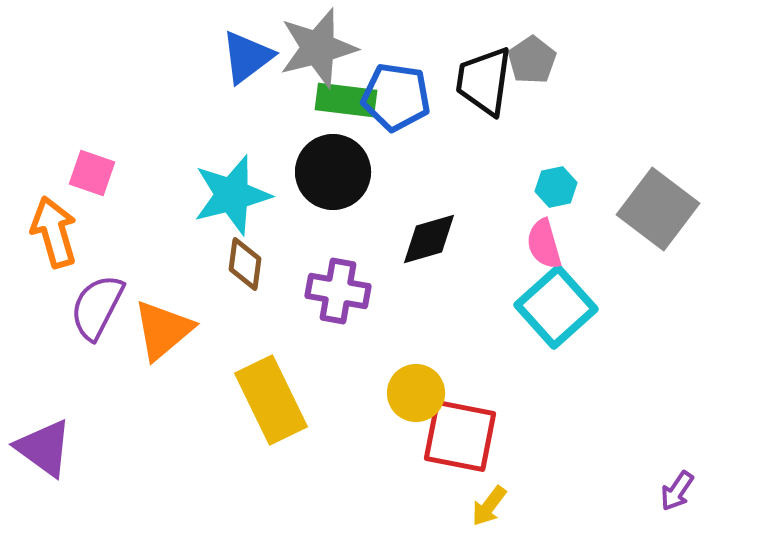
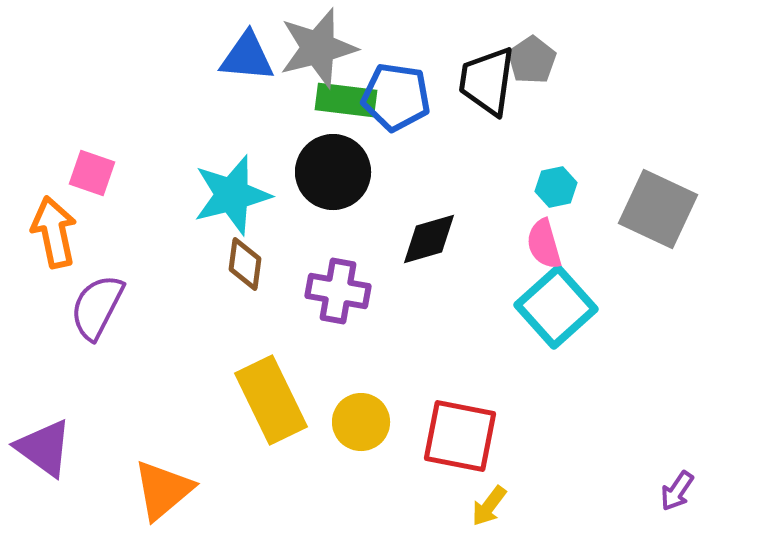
blue triangle: rotated 42 degrees clockwise
black trapezoid: moved 3 px right
gray square: rotated 12 degrees counterclockwise
orange arrow: rotated 4 degrees clockwise
orange triangle: moved 160 px down
yellow circle: moved 55 px left, 29 px down
